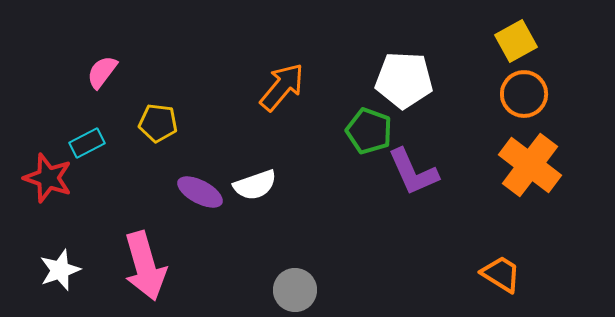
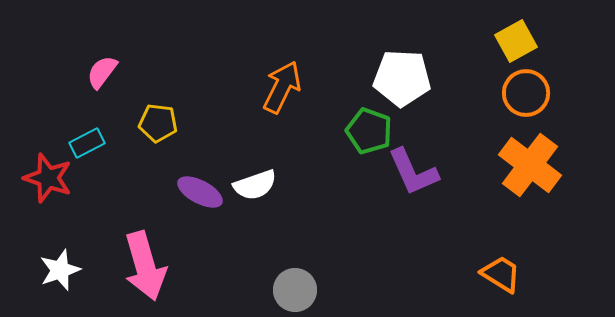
white pentagon: moved 2 px left, 2 px up
orange arrow: rotated 14 degrees counterclockwise
orange circle: moved 2 px right, 1 px up
